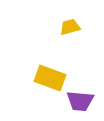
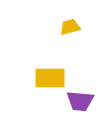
yellow rectangle: rotated 20 degrees counterclockwise
